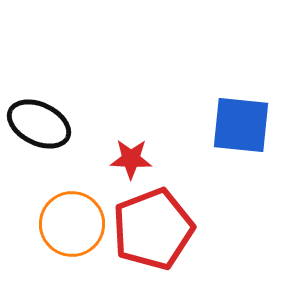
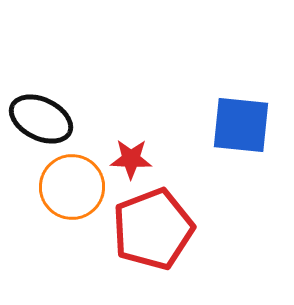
black ellipse: moved 2 px right, 5 px up
orange circle: moved 37 px up
